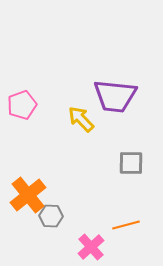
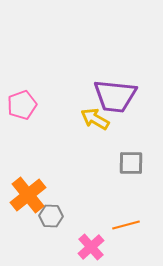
yellow arrow: moved 14 px right; rotated 16 degrees counterclockwise
